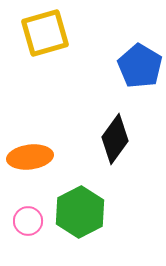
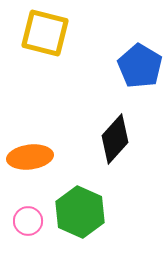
yellow square: rotated 30 degrees clockwise
black diamond: rotated 6 degrees clockwise
green hexagon: rotated 9 degrees counterclockwise
